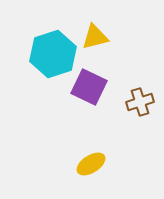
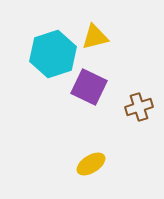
brown cross: moved 1 px left, 5 px down
